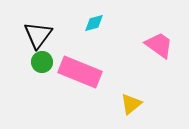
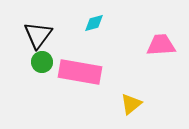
pink trapezoid: moved 2 px right; rotated 40 degrees counterclockwise
pink rectangle: rotated 12 degrees counterclockwise
